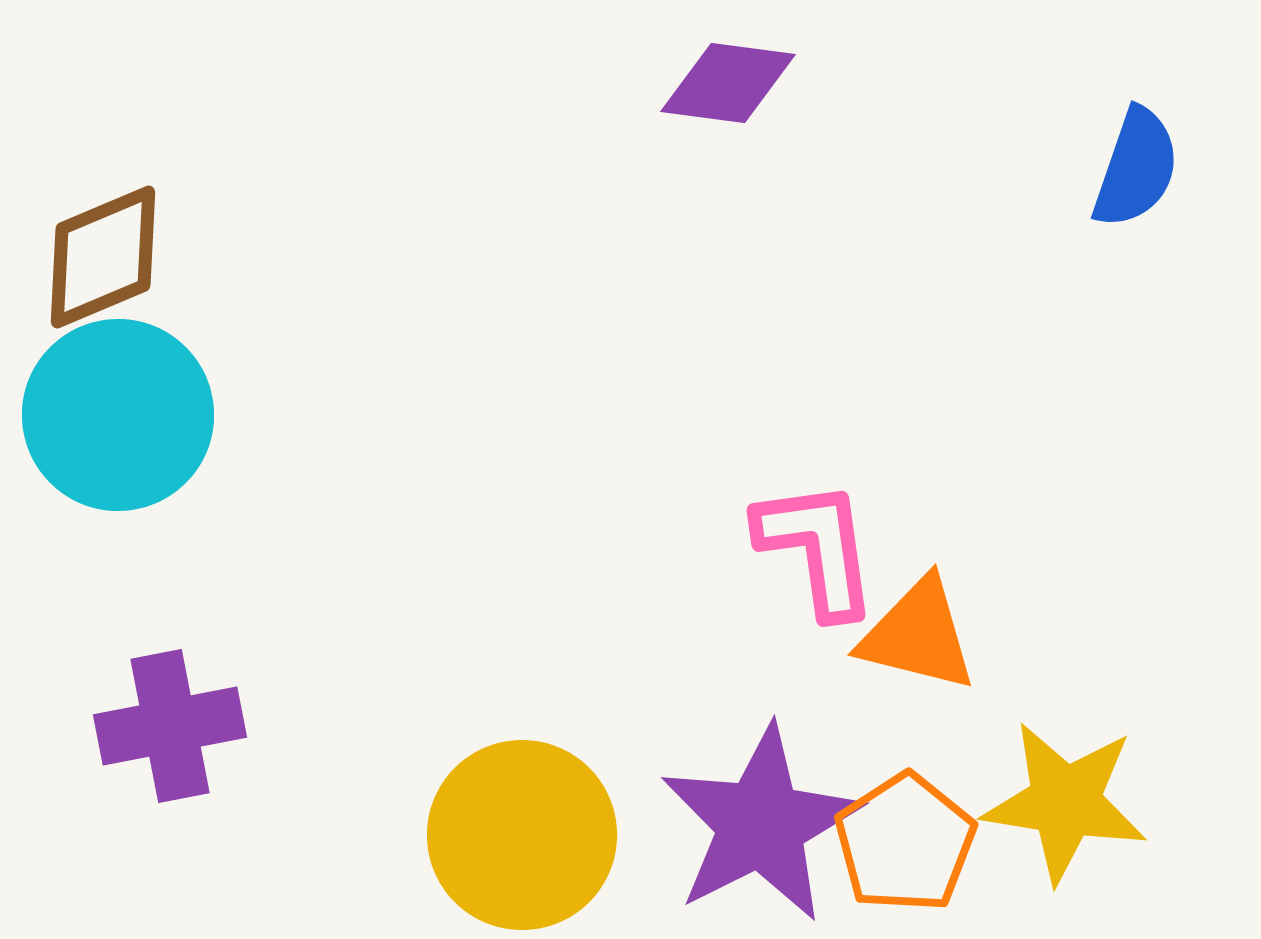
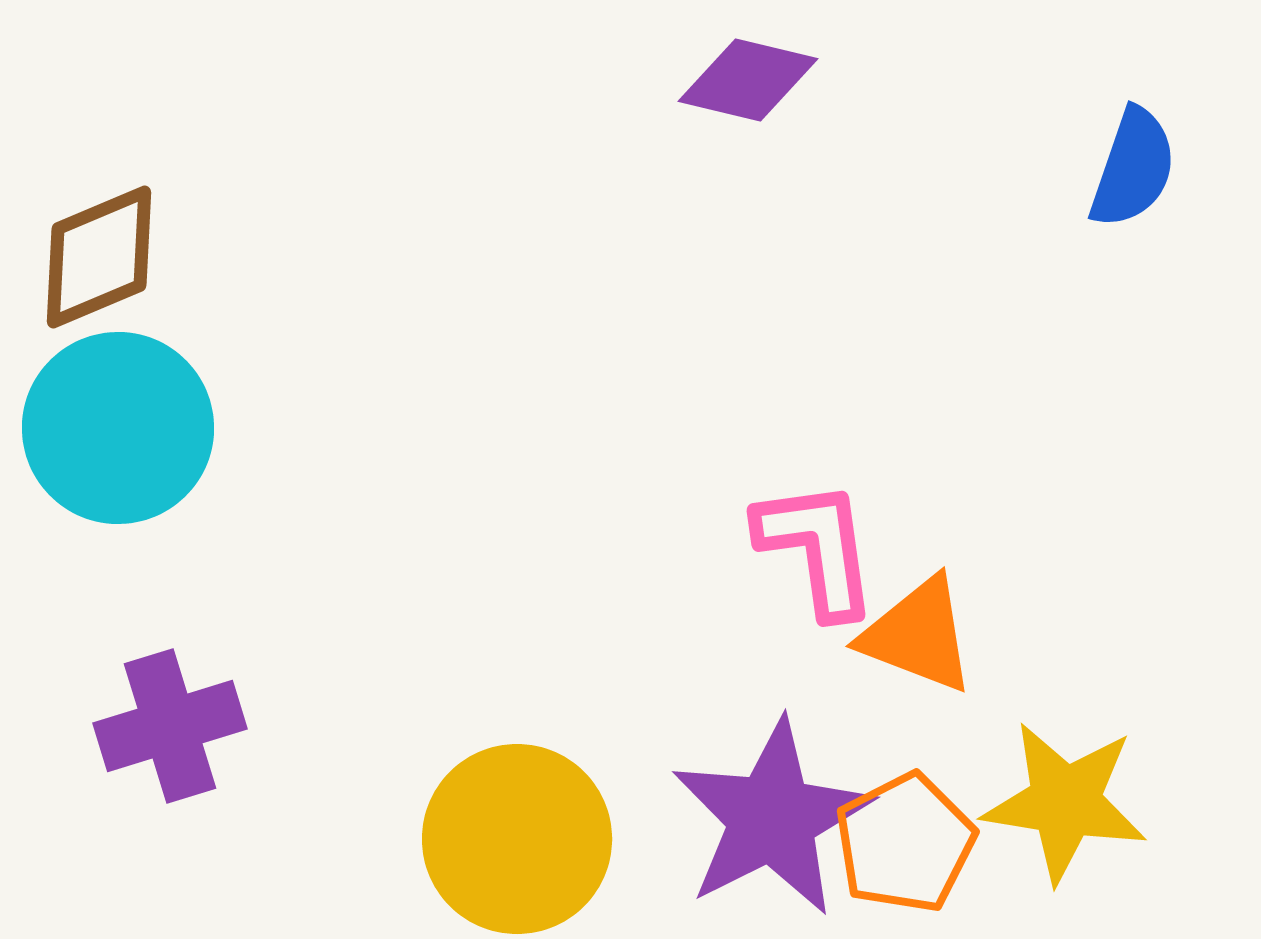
purple diamond: moved 20 px right, 3 px up; rotated 6 degrees clockwise
blue semicircle: moved 3 px left
brown diamond: moved 4 px left
cyan circle: moved 13 px down
orange triangle: rotated 7 degrees clockwise
purple cross: rotated 6 degrees counterclockwise
purple star: moved 11 px right, 6 px up
yellow circle: moved 5 px left, 4 px down
orange pentagon: rotated 6 degrees clockwise
